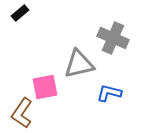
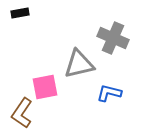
black rectangle: rotated 30 degrees clockwise
